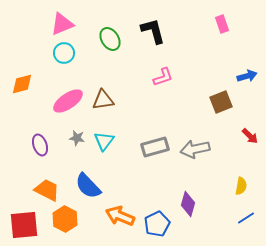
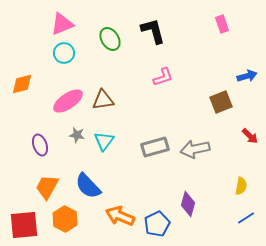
gray star: moved 3 px up
orange trapezoid: moved 3 px up; rotated 88 degrees counterclockwise
